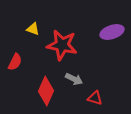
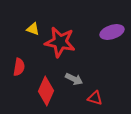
red star: moved 2 px left, 3 px up
red semicircle: moved 4 px right, 5 px down; rotated 18 degrees counterclockwise
